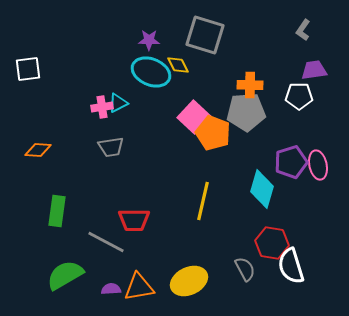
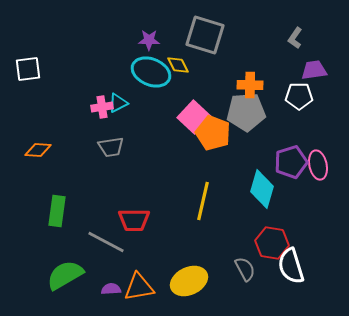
gray L-shape: moved 8 px left, 8 px down
